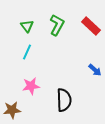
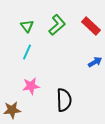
green L-shape: rotated 20 degrees clockwise
blue arrow: moved 8 px up; rotated 72 degrees counterclockwise
